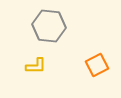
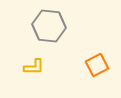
yellow L-shape: moved 2 px left, 1 px down
